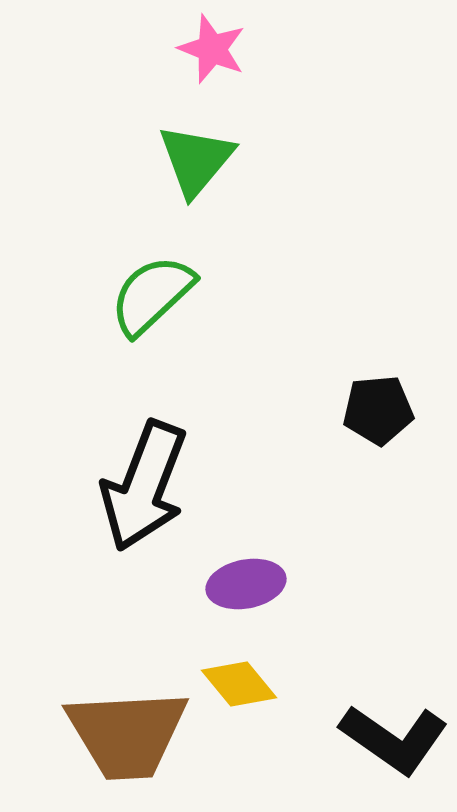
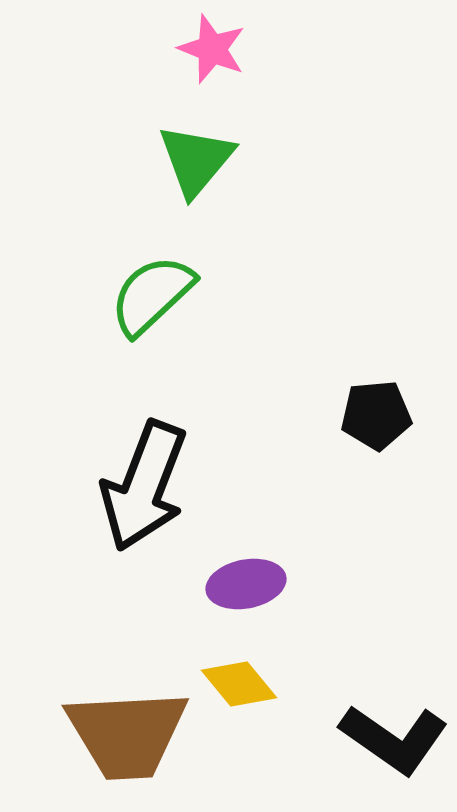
black pentagon: moved 2 px left, 5 px down
